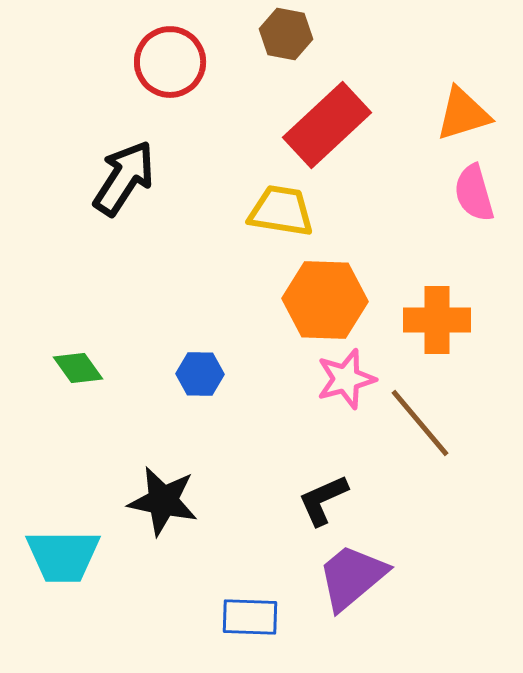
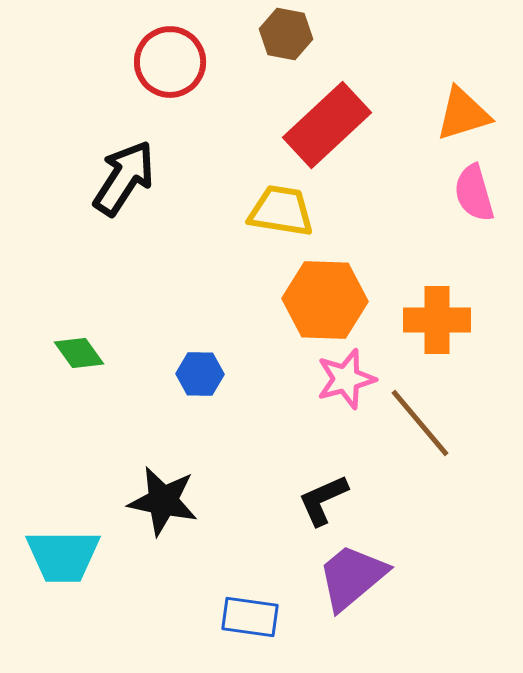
green diamond: moved 1 px right, 15 px up
blue rectangle: rotated 6 degrees clockwise
